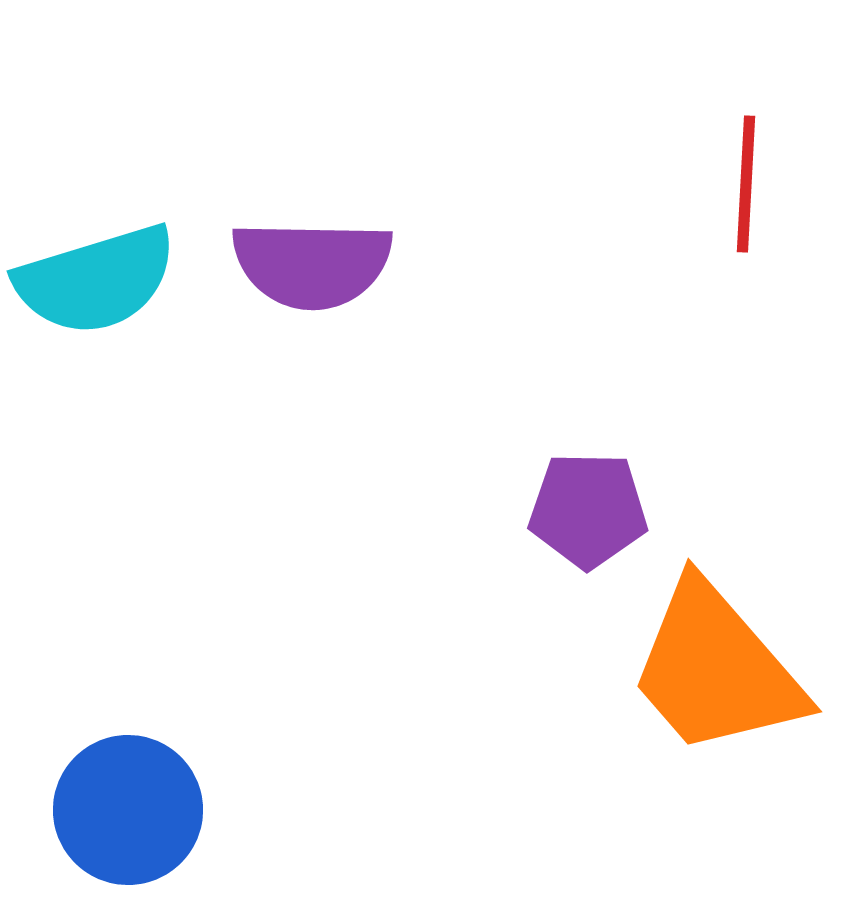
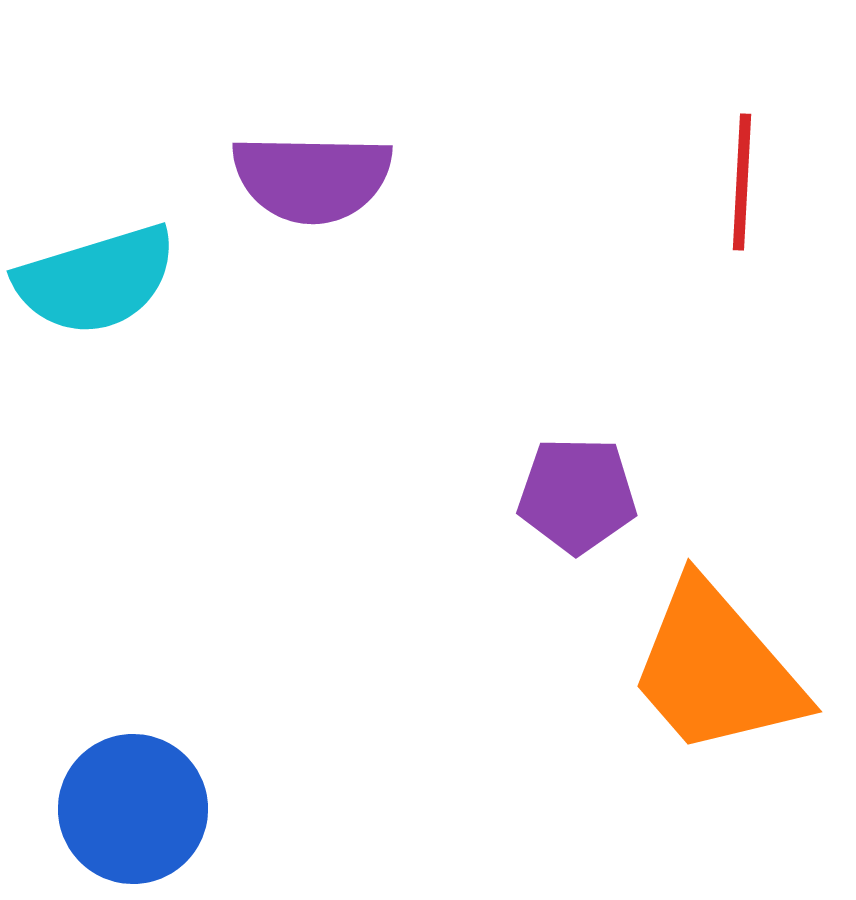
red line: moved 4 px left, 2 px up
purple semicircle: moved 86 px up
purple pentagon: moved 11 px left, 15 px up
blue circle: moved 5 px right, 1 px up
